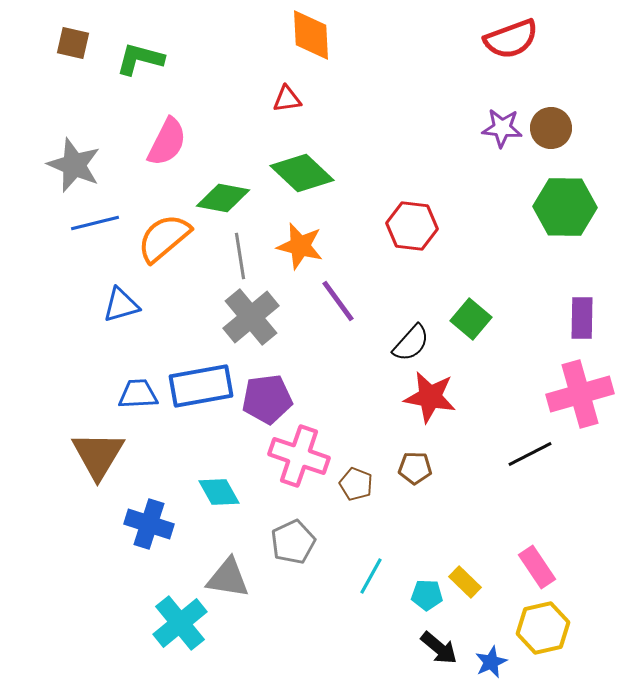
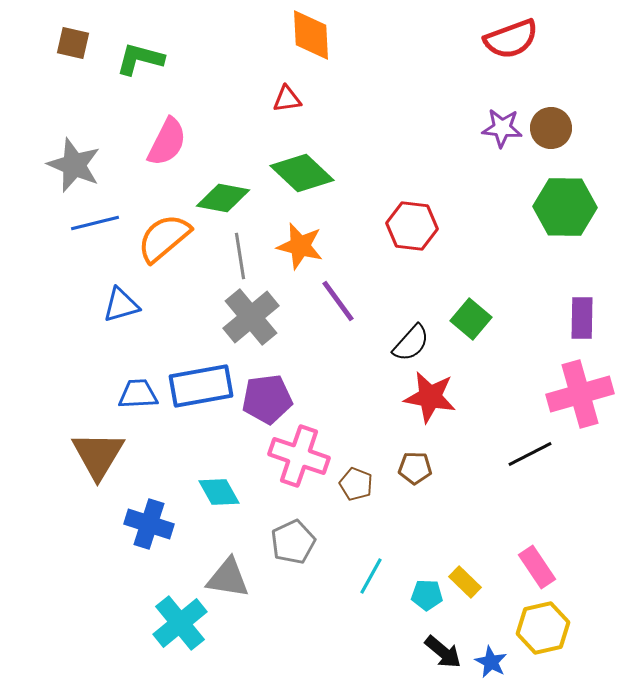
black arrow at (439, 648): moved 4 px right, 4 px down
blue star at (491, 662): rotated 20 degrees counterclockwise
